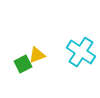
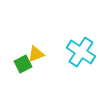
yellow triangle: moved 1 px left, 1 px up
